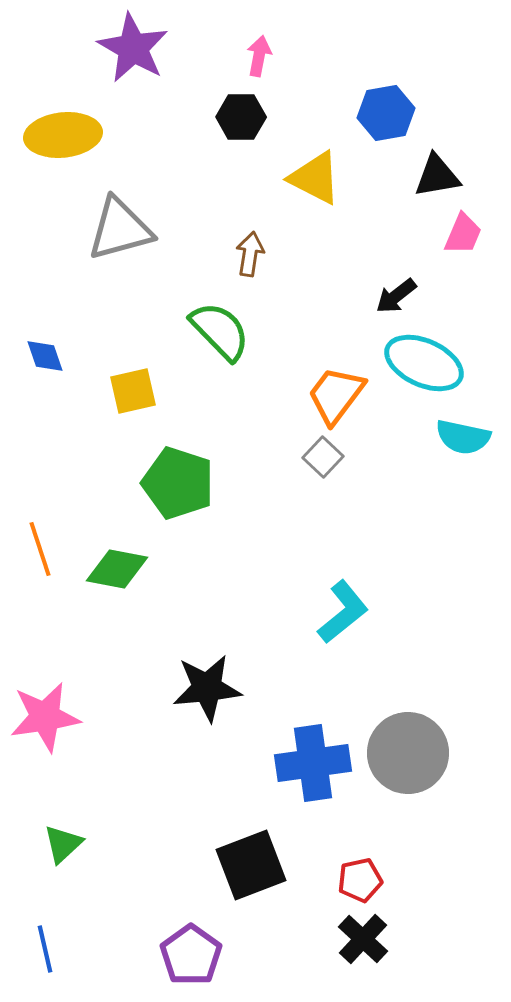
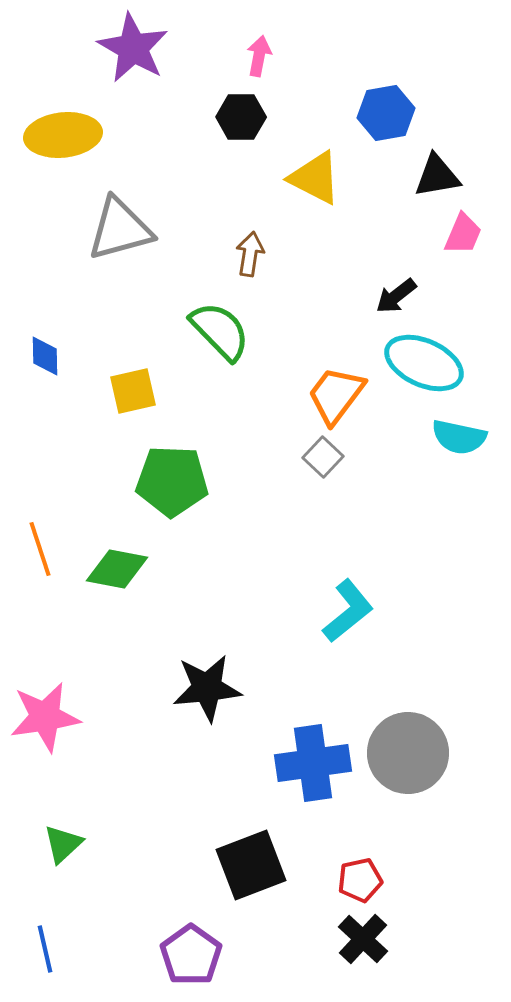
blue diamond: rotated 18 degrees clockwise
cyan semicircle: moved 4 px left
green pentagon: moved 6 px left, 2 px up; rotated 16 degrees counterclockwise
cyan L-shape: moved 5 px right, 1 px up
